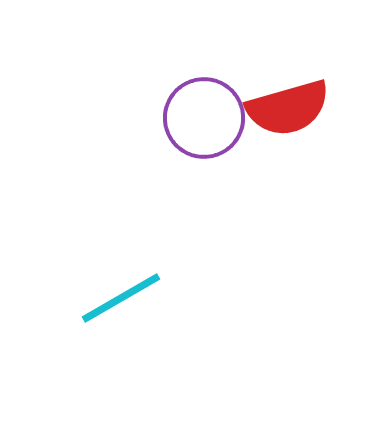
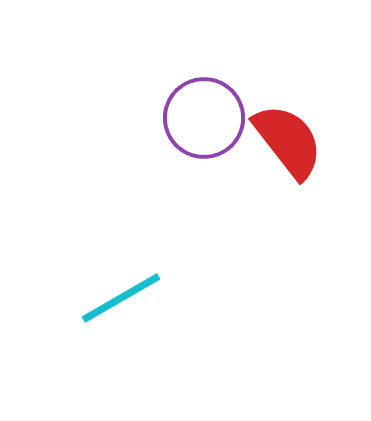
red semicircle: moved 33 px down; rotated 112 degrees counterclockwise
